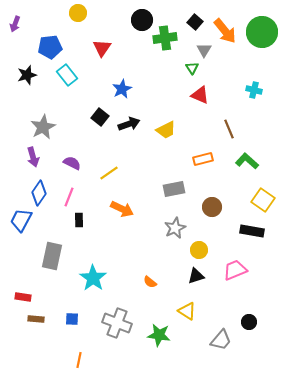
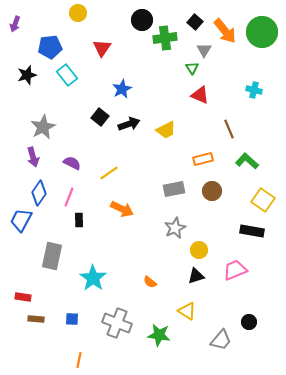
brown circle at (212, 207): moved 16 px up
